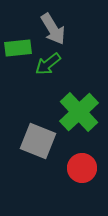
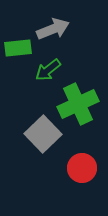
gray arrow: rotated 80 degrees counterclockwise
green arrow: moved 6 px down
green cross: moved 1 px left, 8 px up; rotated 18 degrees clockwise
gray square: moved 5 px right, 7 px up; rotated 24 degrees clockwise
